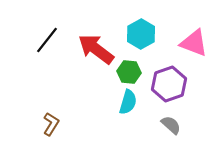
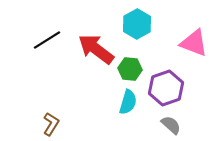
cyan hexagon: moved 4 px left, 10 px up
black line: rotated 20 degrees clockwise
green hexagon: moved 1 px right, 3 px up
purple hexagon: moved 3 px left, 4 px down
